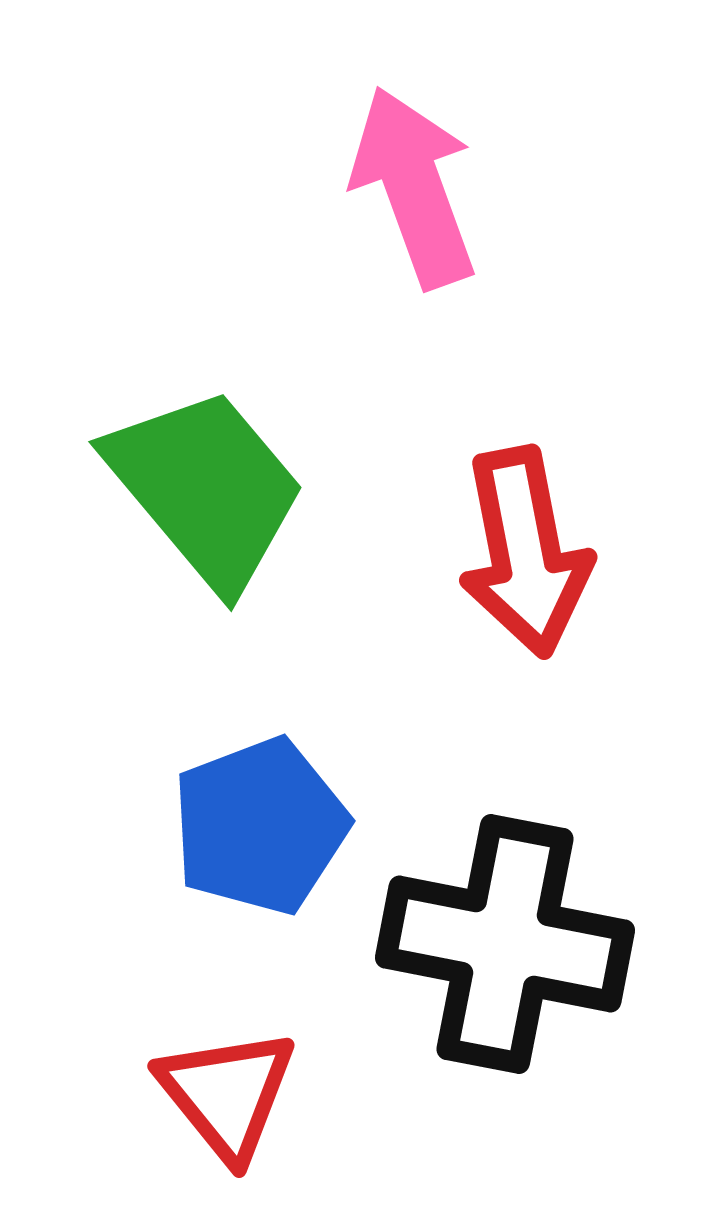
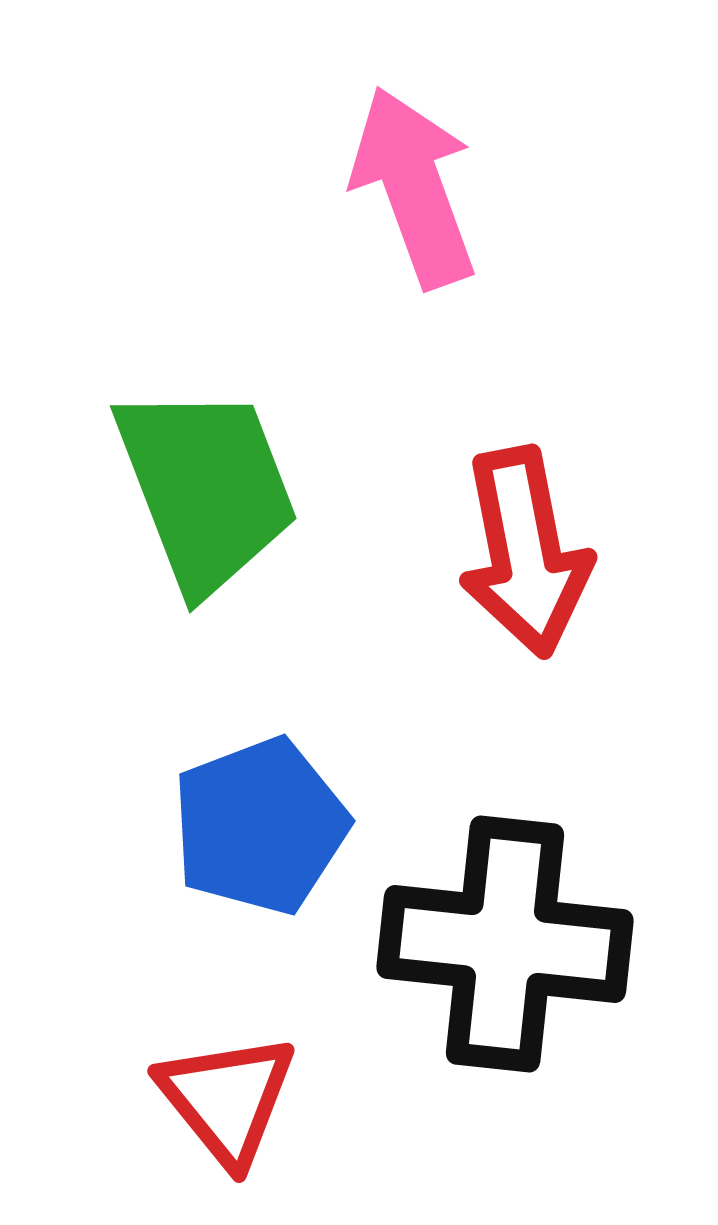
green trapezoid: rotated 19 degrees clockwise
black cross: rotated 5 degrees counterclockwise
red triangle: moved 5 px down
